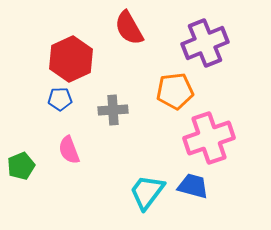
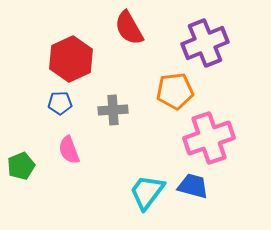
blue pentagon: moved 4 px down
